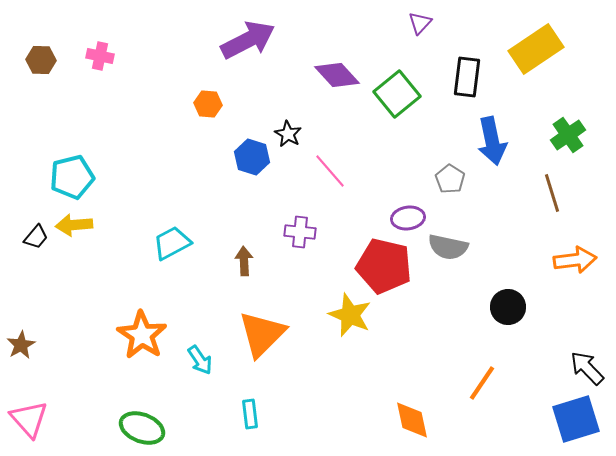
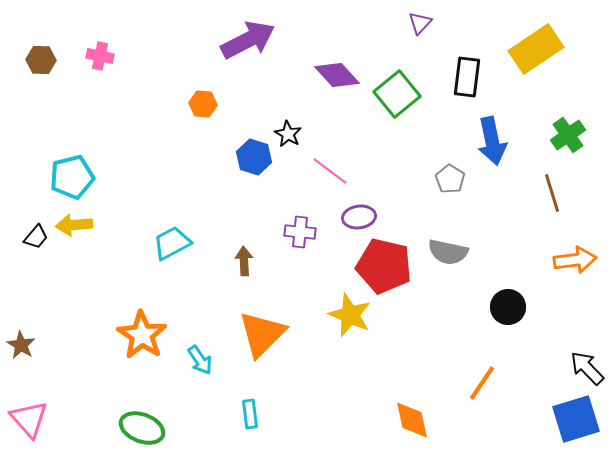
orange hexagon: moved 5 px left
blue hexagon: moved 2 px right
pink line: rotated 12 degrees counterclockwise
purple ellipse: moved 49 px left, 1 px up
gray semicircle: moved 5 px down
brown star: rotated 12 degrees counterclockwise
